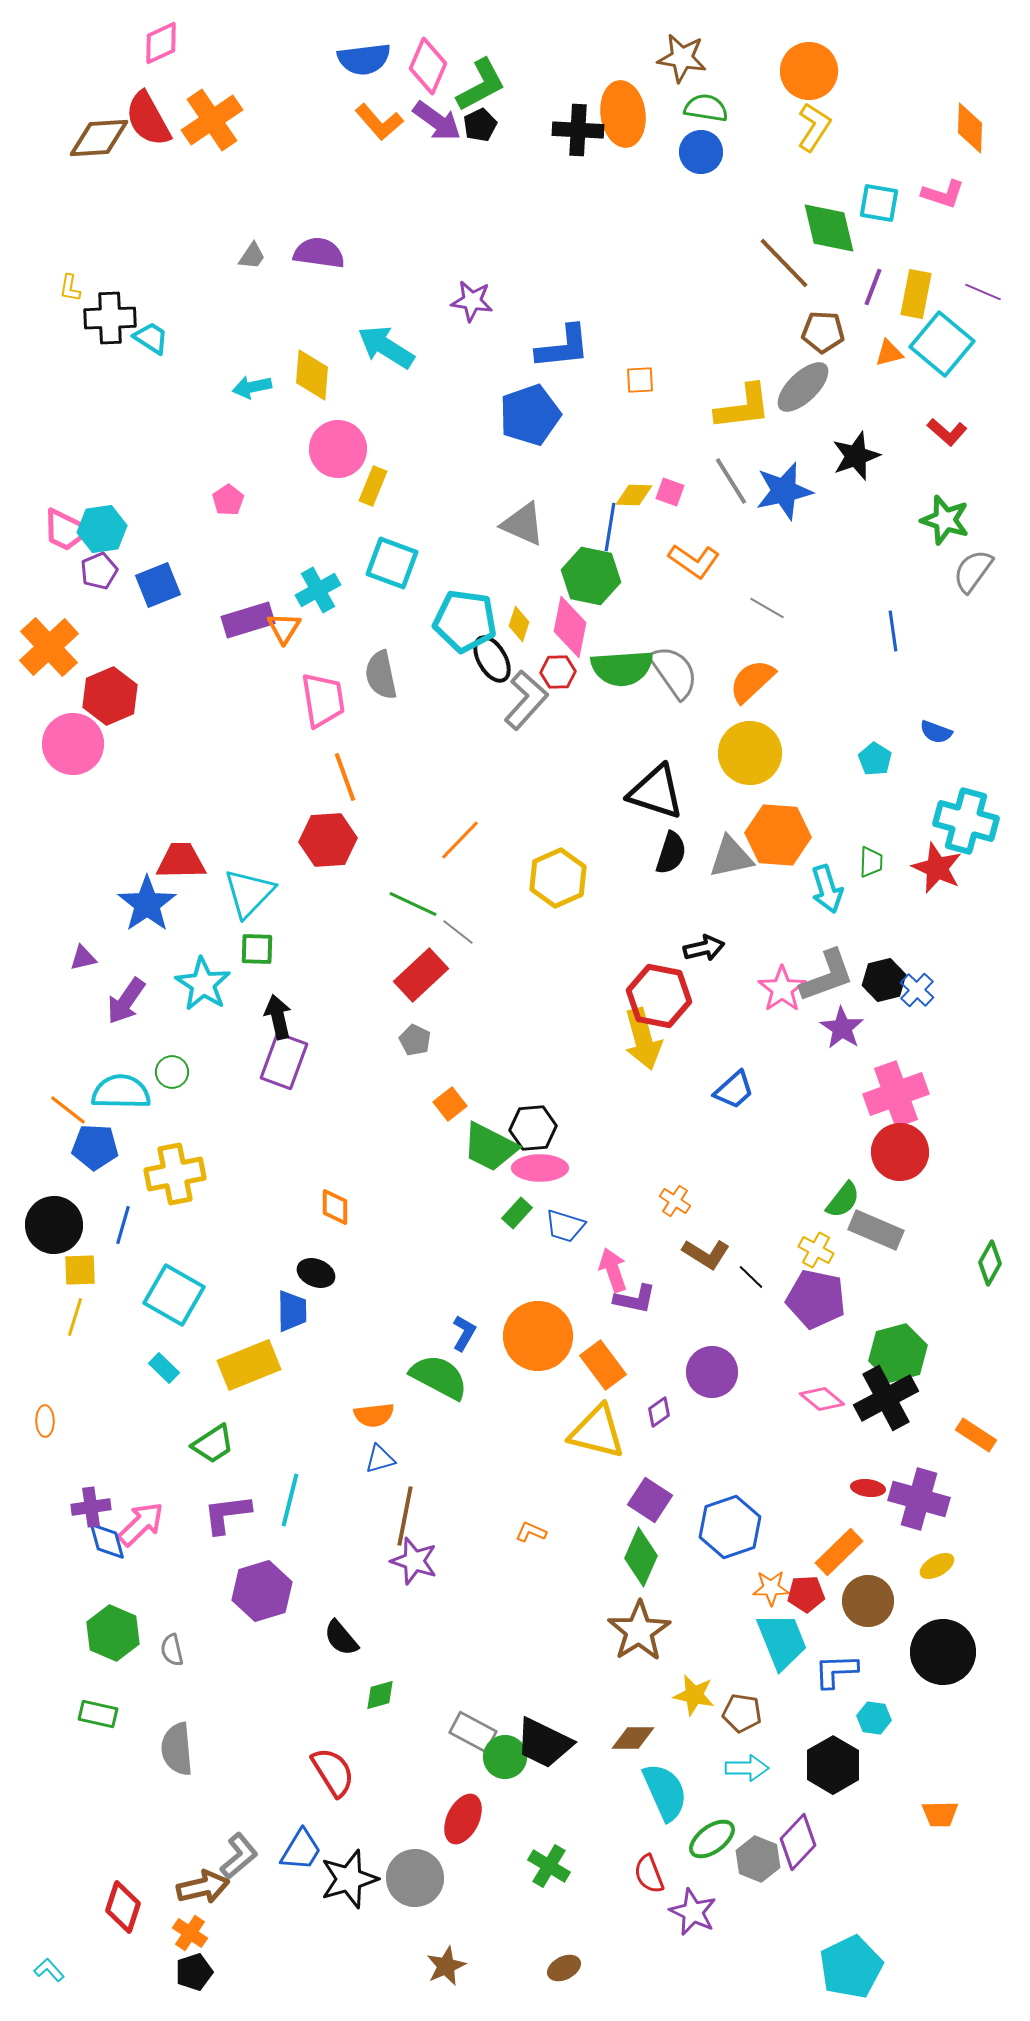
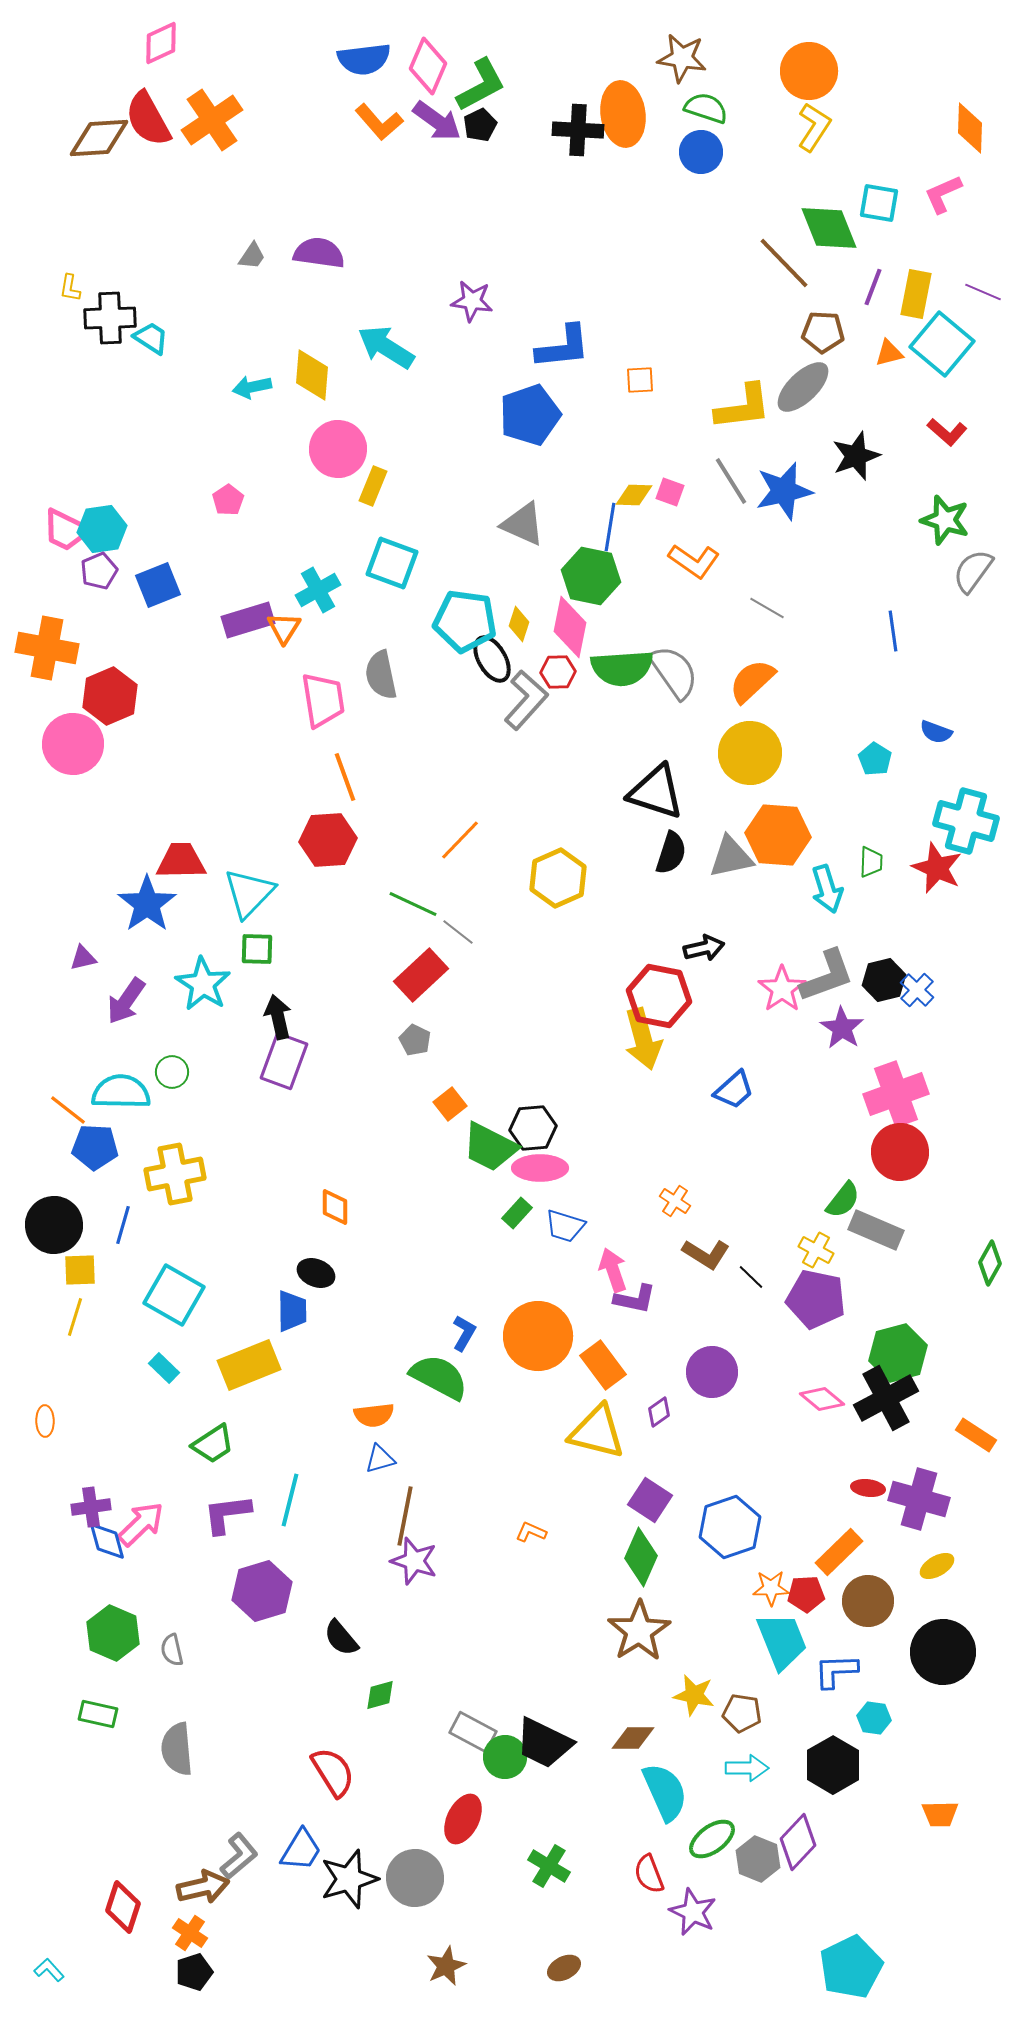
green semicircle at (706, 108): rotated 9 degrees clockwise
pink L-shape at (943, 194): rotated 138 degrees clockwise
green diamond at (829, 228): rotated 8 degrees counterclockwise
orange cross at (49, 647): moved 2 px left, 1 px down; rotated 36 degrees counterclockwise
